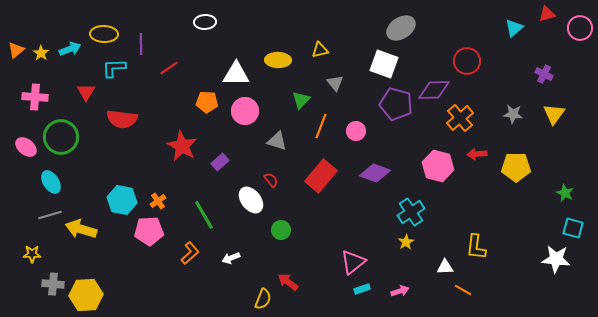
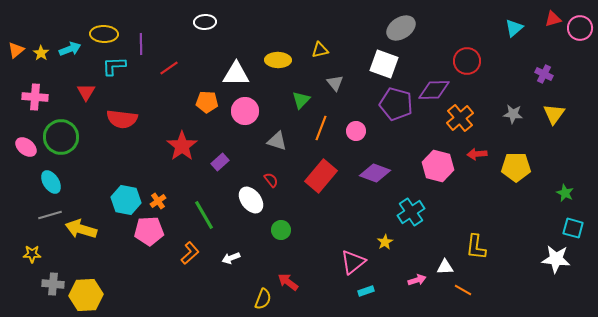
red triangle at (547, 14): moved 6 px right, 5 px down
cyan L-shape at (114, 68): moved 2 px up
orange line at (321, 126): moved 2 px down
red star at (182, 146): rotated 8 degrees clockwise
cyan hexagon at (122, 200): moved 4 px right
yellow star at (406, 242): moved 21 px left
cyan rectangle at (362, 289): moved 4 px right, 2 px down
pink arrow at (400, 291): moved 17 px right, 11 px up
